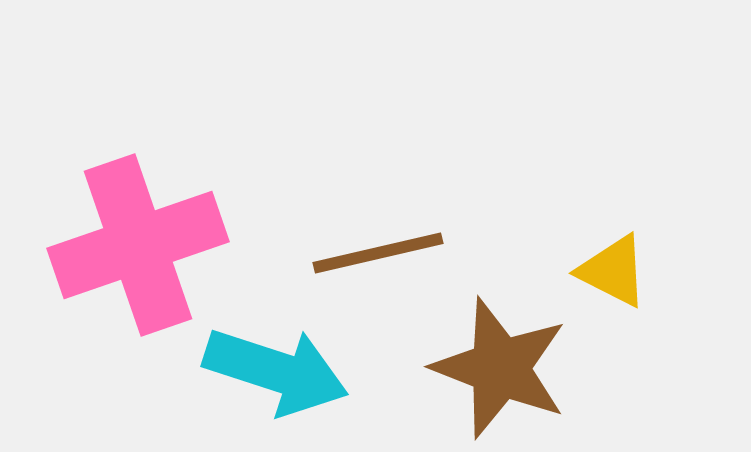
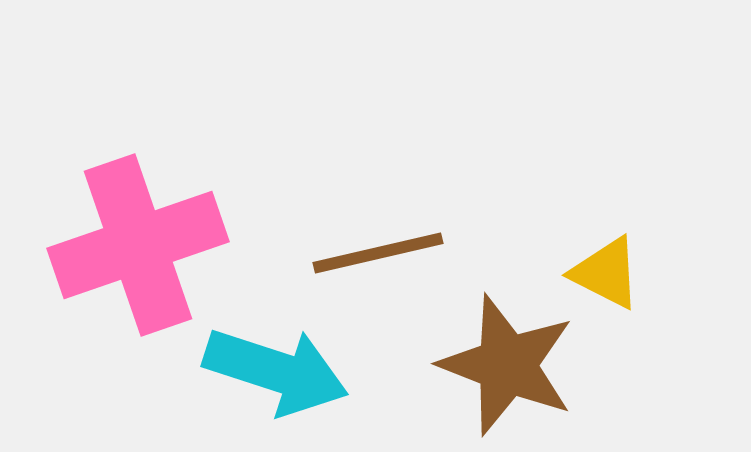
yellow triangle: moved 7 px left, 2 px down
brown star: moved 7 px right, 3 px up
